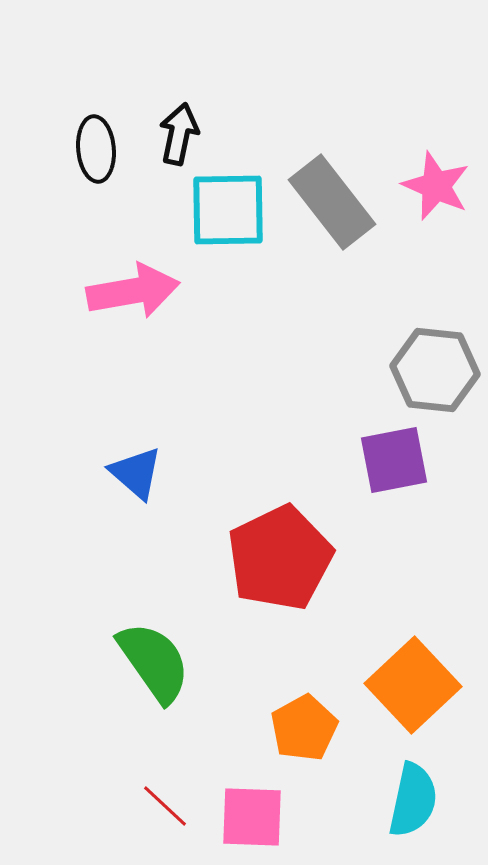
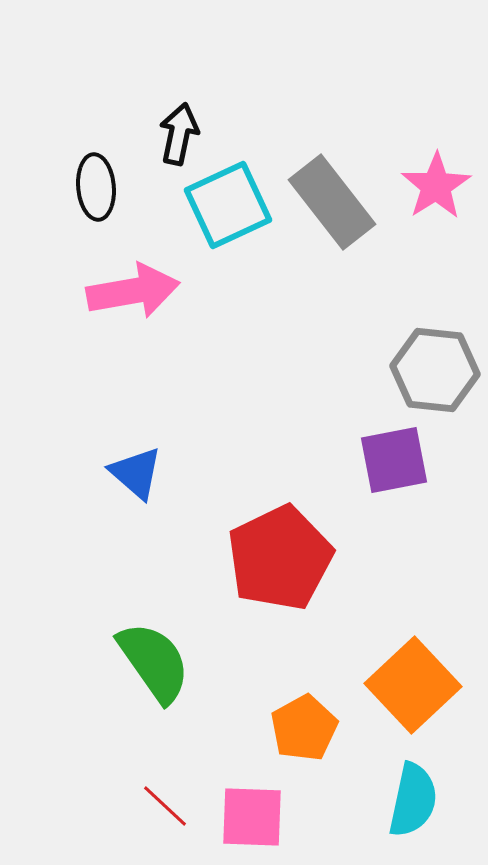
black ellipse: moved 38 px down
pink star: rotated 16 degrees clockwise
cyan square: moved 5 px up; rotated 24 degrees counterclockwise
